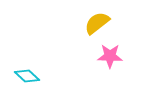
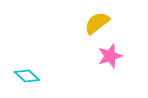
pink star: rotated 20 degrees counterclockwise
